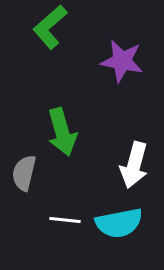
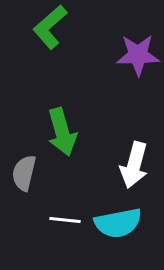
purple star: moved 16 px right, 6 px up; rotated 12 degrees counterclockwise
cyan semicircle: moved 1 px left
